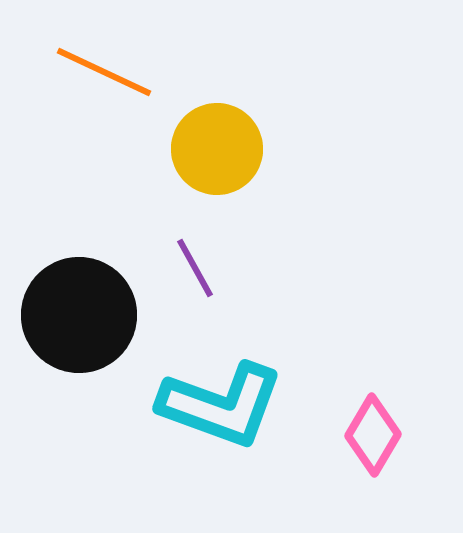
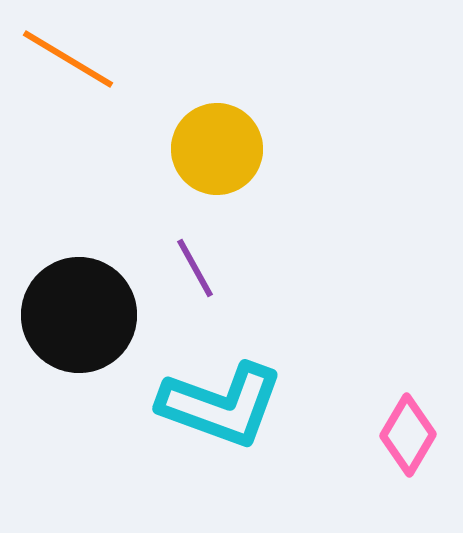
orange line: moved 36 px left, 13 px up; rotated 6 degrees clockwise
pink diamond: moved 35 px right
